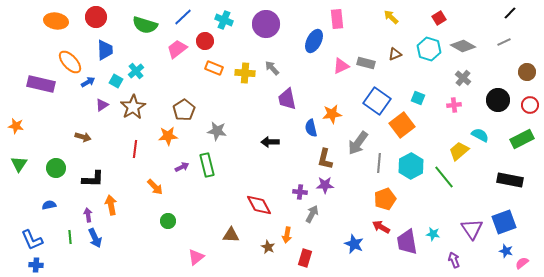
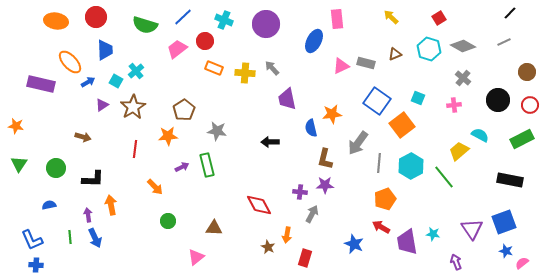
brown triangle at (231, 235): moved 17 px left, 7 px up
purple arrow at (454, 260): moved 2 px right, 2 px down
